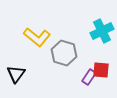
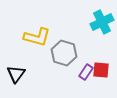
cyan cross: moved 9 px up
yellow L-shape: rotated 24 degrees counterclockwise
purple rectangle: moved 3 px left, 5 px up
